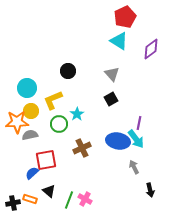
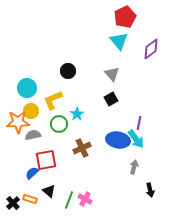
cyan triangle: rotated 18 degrees clockwise
orange star: moved 1 px right
gray semicircle: moved 3 px right
blue ellipse: moved 1 px up
gray arrow: rotated 40 degrees clockwise
black cross: rotated 32 degrees counterclockwise
